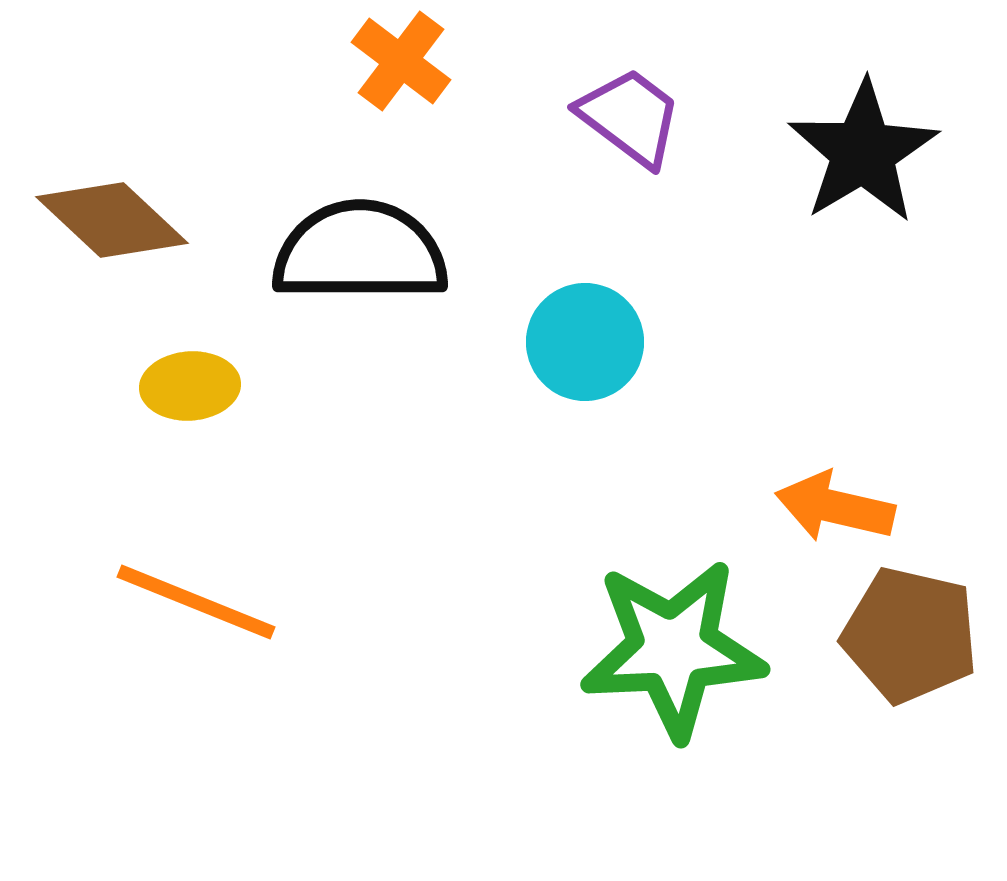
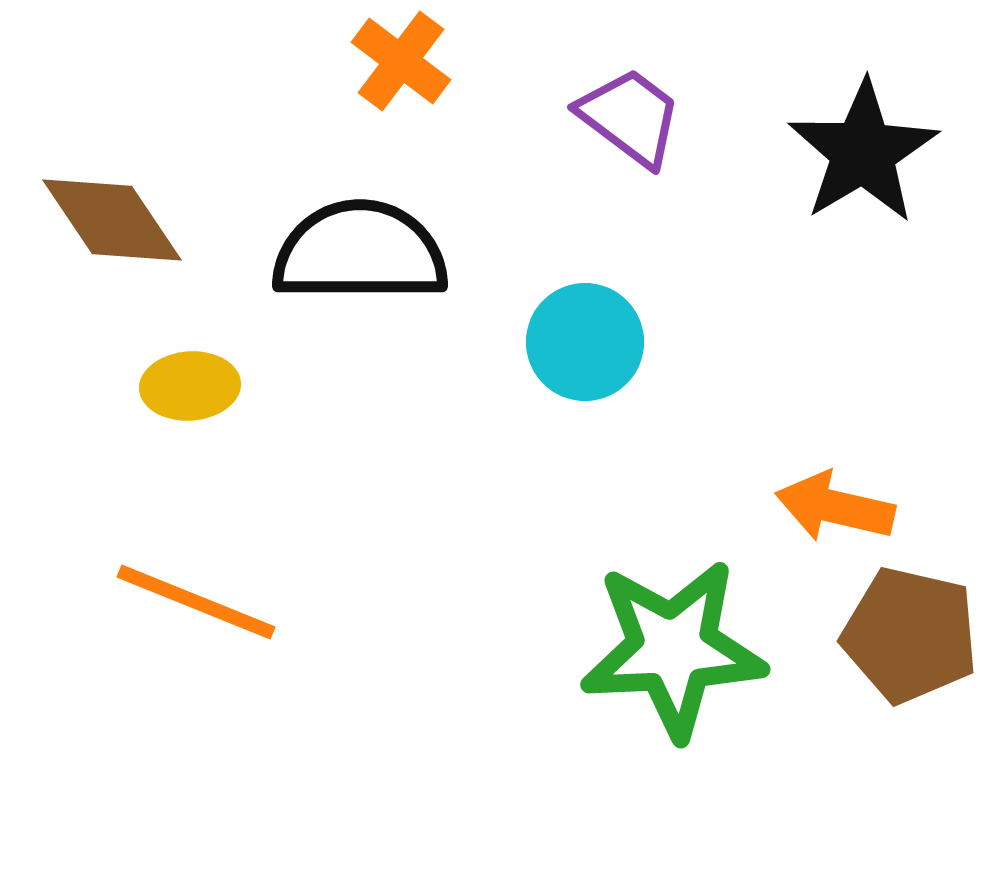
brown diamond: rotated 13 degrees clockwise
